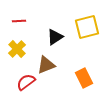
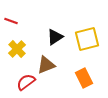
red line: moved 8 px left; rotated 24 degrees clockwise
yellow square: moved 12 px down
